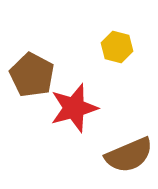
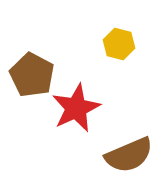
yellow hexagon: moved 2 px right, 3 px up
red star: moved 2 px right; rotated 9 degrees counterclockwise
